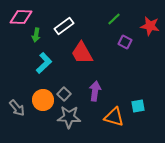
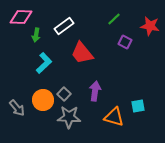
red trapezoid: rotated 10 degrees counterclockwise
